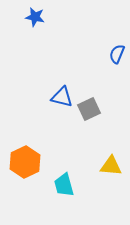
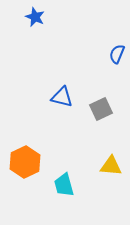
blue star: rotated 12 degrees clockwise
gray square: moved 12 px right
